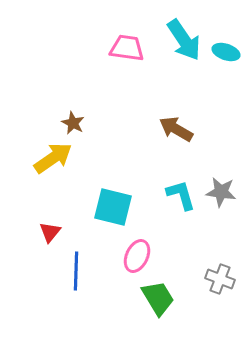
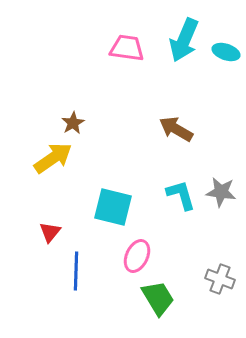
cyan arrow: rotated 57 degrees clockwise
brown star: rotated 15 degrees clockwise
